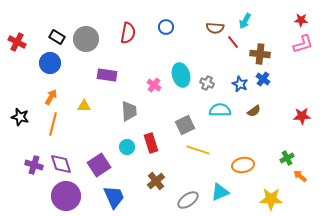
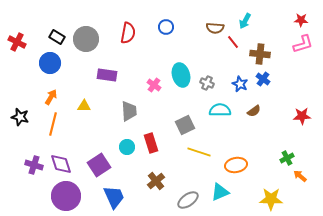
yellow line at (198, 150): moved 1 px right, 2 px down
orange ellipse at (243, 165): moved 7 px left
